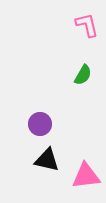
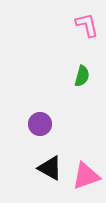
green semicircle: moved 1 px left, 1 px down; rotated 15 degrees counterclockwise
black triangle: moved 3 px right, 8 px down; rotated 16 degrees clockwise
pink triangle: rotated 12 degrees counterclockwise
